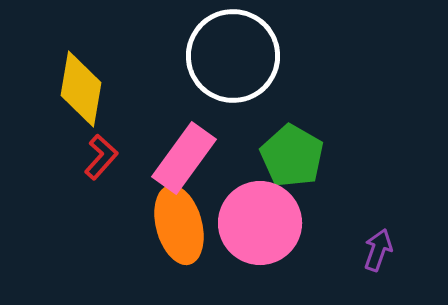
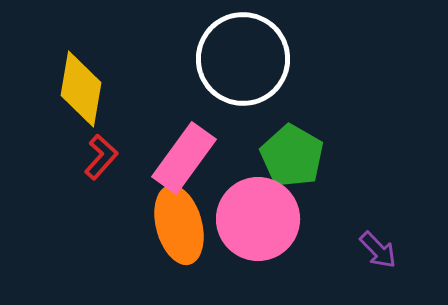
white circle: moved 10 px right, 3 px down
pink circle: moved 2 px left, 4 px up
purple arrow: rotated 117 degrees clockwise
